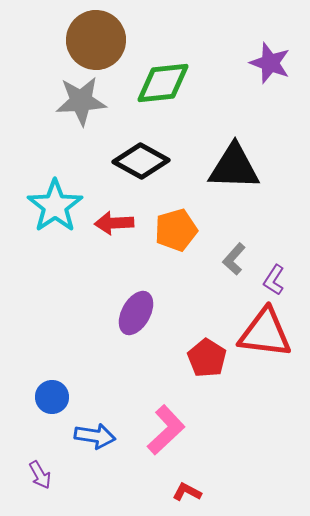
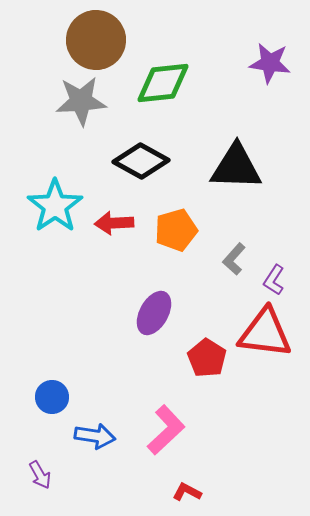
purple star: rotated 12 degrees counterclockwise
black triangle: moved 2 px right
purple ellipse: moved 18 px right
